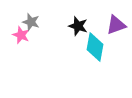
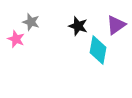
purple triangle: rotated 15 degrees counterclockwise
pink star: moved 5 px left, 4 px down
cyan diamond: moved 3 px right, 3 px down
